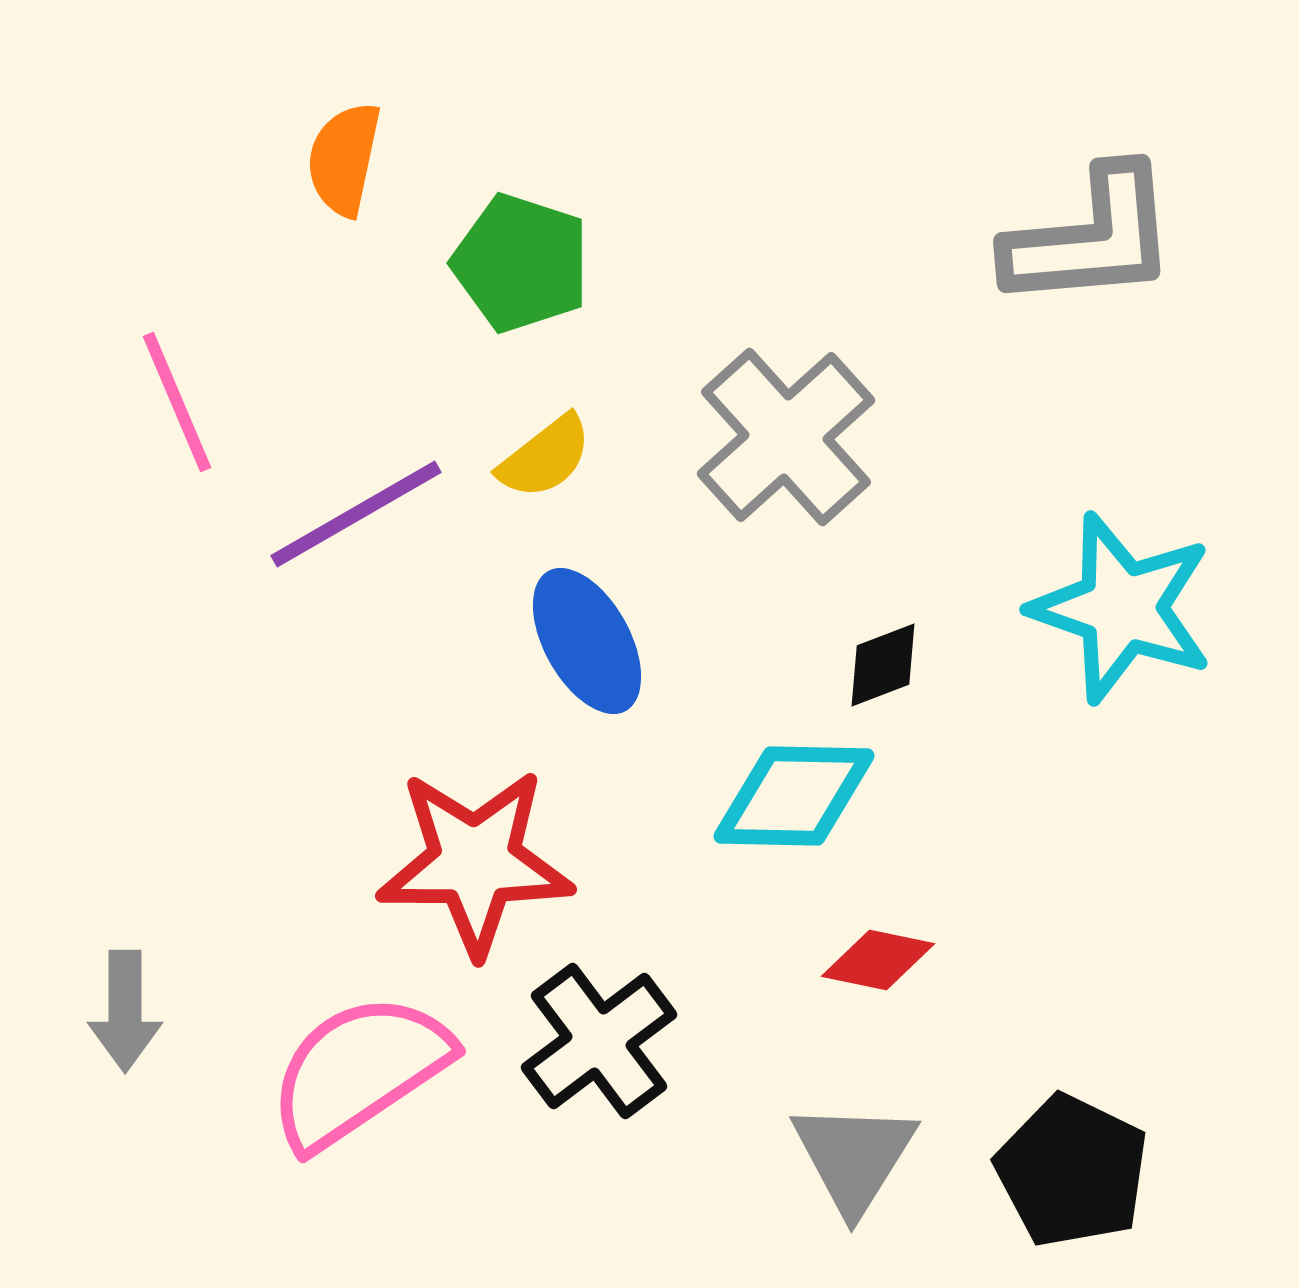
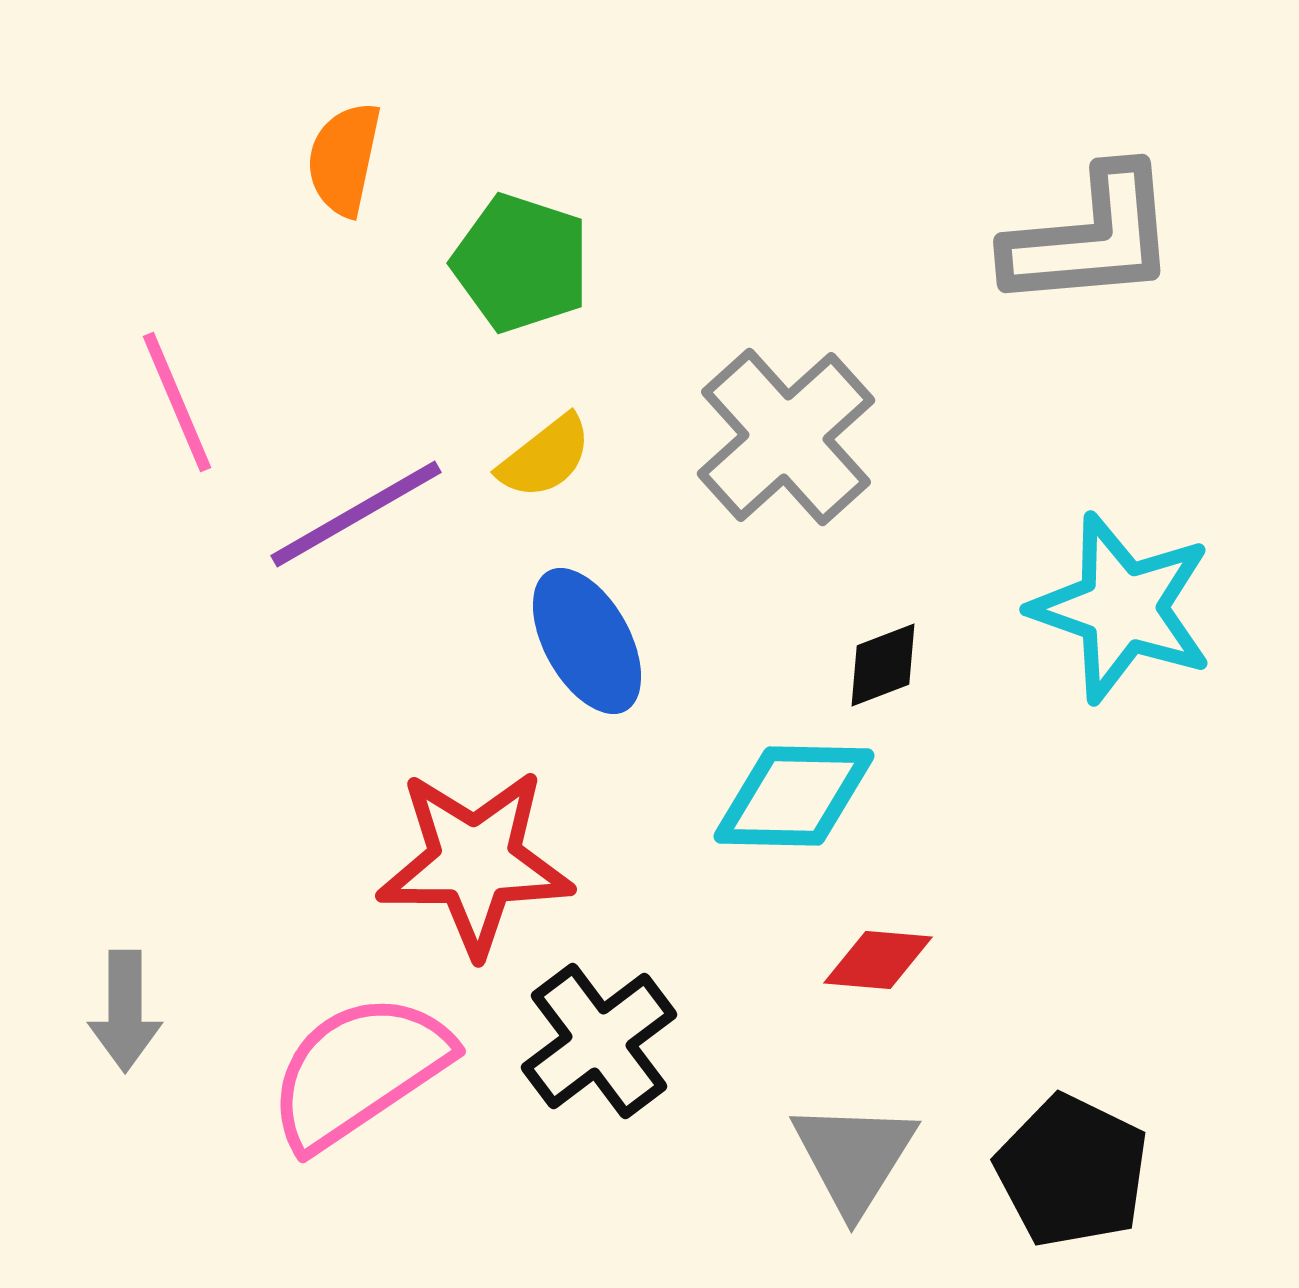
red diamond: rotated 7 degrees counterclockwise
